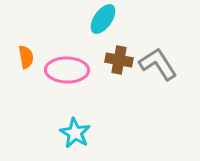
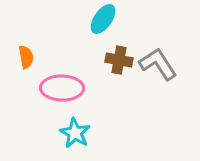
pink ellipse: moved 5 px left, 18 px down
